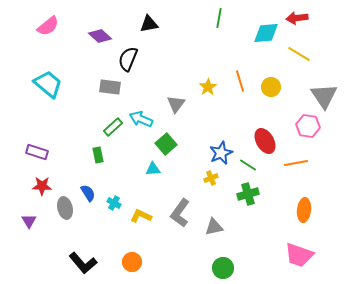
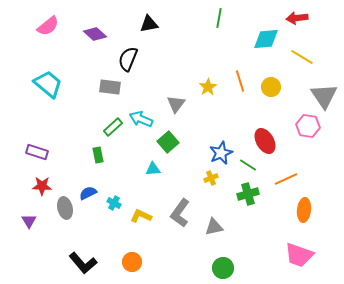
cyan diamond at (266, 33): moved 6 px down
purple diamond at (100, 36): moved 5 px left, 2 px up
yellow line at (299, 54): moved 3 px right, 3 px down
green square at (166, 144): moved 2 px right, 2 px up
orange line at (296, 163): moved 10 px left, 16 px down; rotated 15 degrees counterclockwise
blue semicircle at (88, 193): rotated 84 degrees counterclockwise
